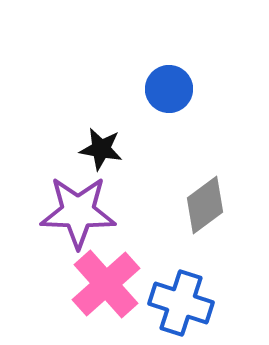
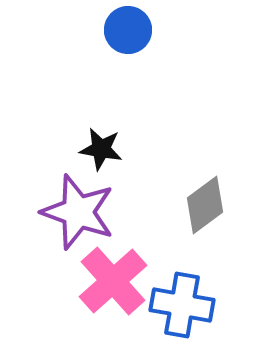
blue circle: moved 41 px left, 59 px up
purple star: rotated 18 degrees clockwise
pink cross: moved 7 px right, 3 px up
blue cross: moved 1 px right, 2 px down; rotated 8 degrees counterclockwise
